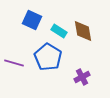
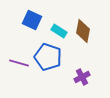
brown diamond: rotated 20 degrees clockwise
blue pentagon: rotated 12 degrees counterclockwise
purple line: moved 5 px right
